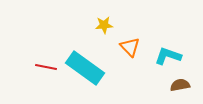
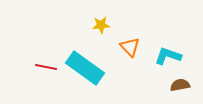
yellow star: moved 3 px left
